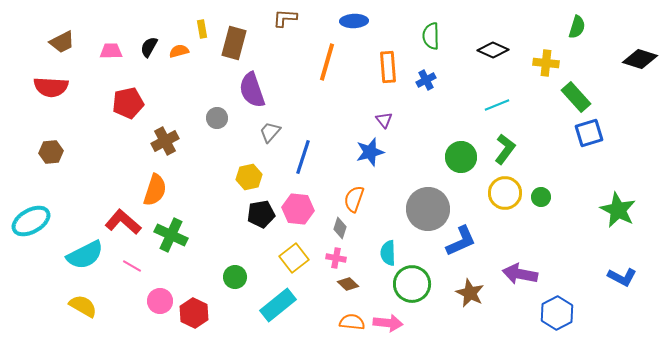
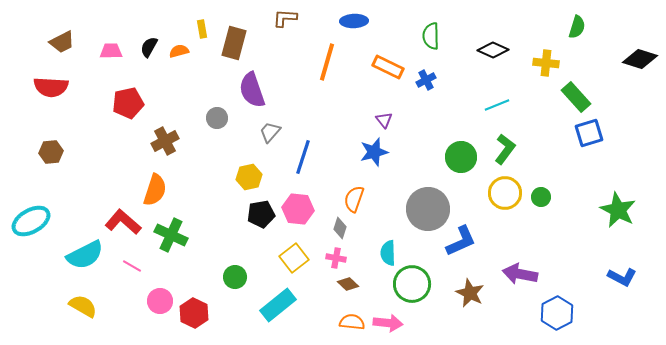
orange rectangle at (388, 67): rotated 60 degrees counterclockwise
blue star at (370, 152): moved 4 px right
